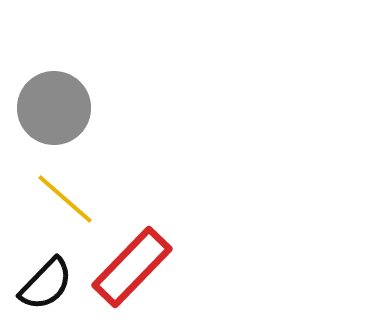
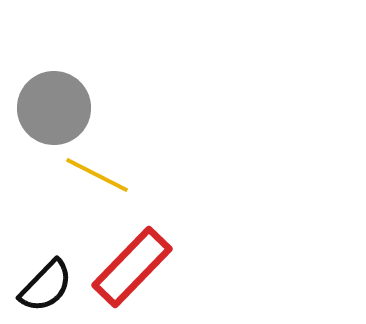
yellow line: moved 32 px right, 24 px up; rotated 14 degrees counterclockwise
black semicircle: moved 2 px down
